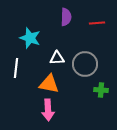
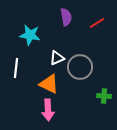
purple semicircle: rotated 12 degrees counterclockwise
red line: rotated 28 degrees counterclockwise
cyan star: moved 3 px up; rotated 10 degrees counterclockwise
white triangle: rotated 21 degrees counterclockwise
gray circle: moved 5 px left, 3 px down
orange triangle: rotated 15 degrees clockwise
green cross: moved 3 px right, 6 px down
